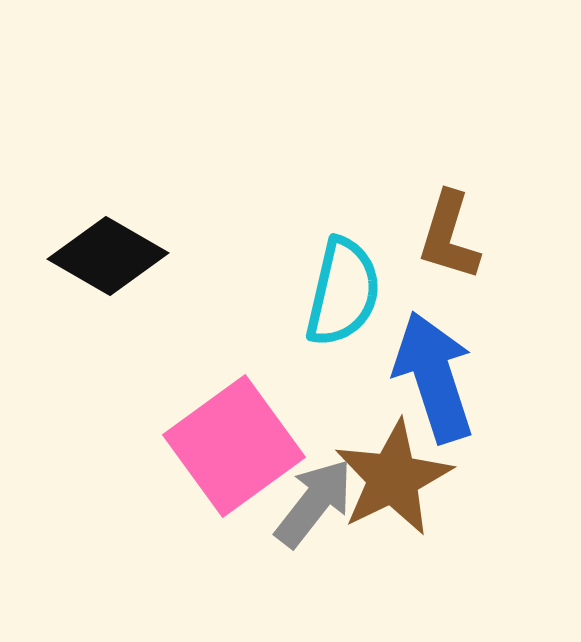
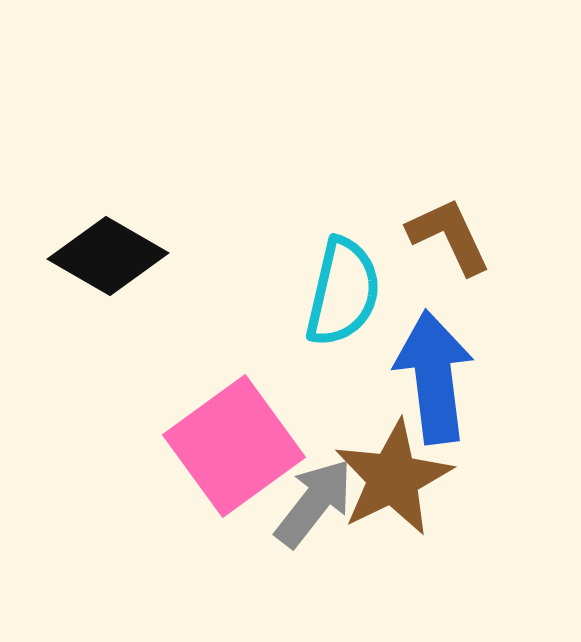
brown L-shape: rotated 138 degrees clockwise
blue arrow: rotated 11 degrees clockwise
